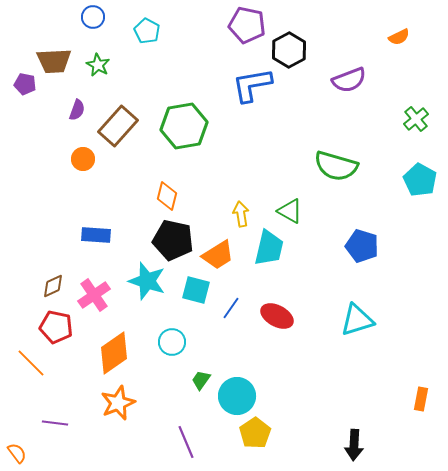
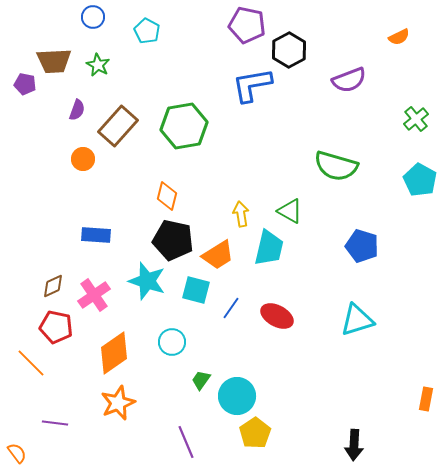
orange rectangle at (421, 399): moved 5 px right
